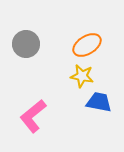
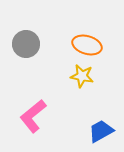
orange ellipse: rotated 48 degrees clockwise
blue trapezoid: moved 2 px right, 29 px down; rotated 40 degrees counterclockwise
